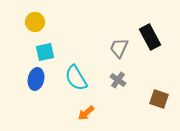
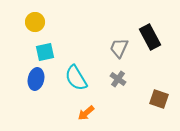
gray cross: moved 1 px up
